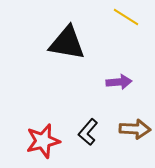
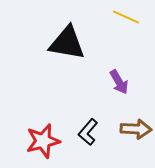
yellow line: rotated 8 degrees counterclockwise
purple arrow: rotated 65 degrees clockwise
brown arrow: moved 1 px right
